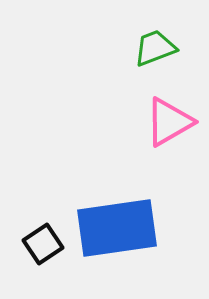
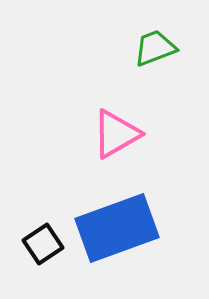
pink triangle: moved 53 px left, 12 px down
blue rectangle: rotated 12 degrees counterclockwise
